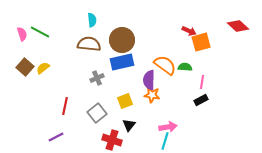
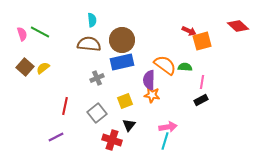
orange square: moved 1 px right, 1 px up
